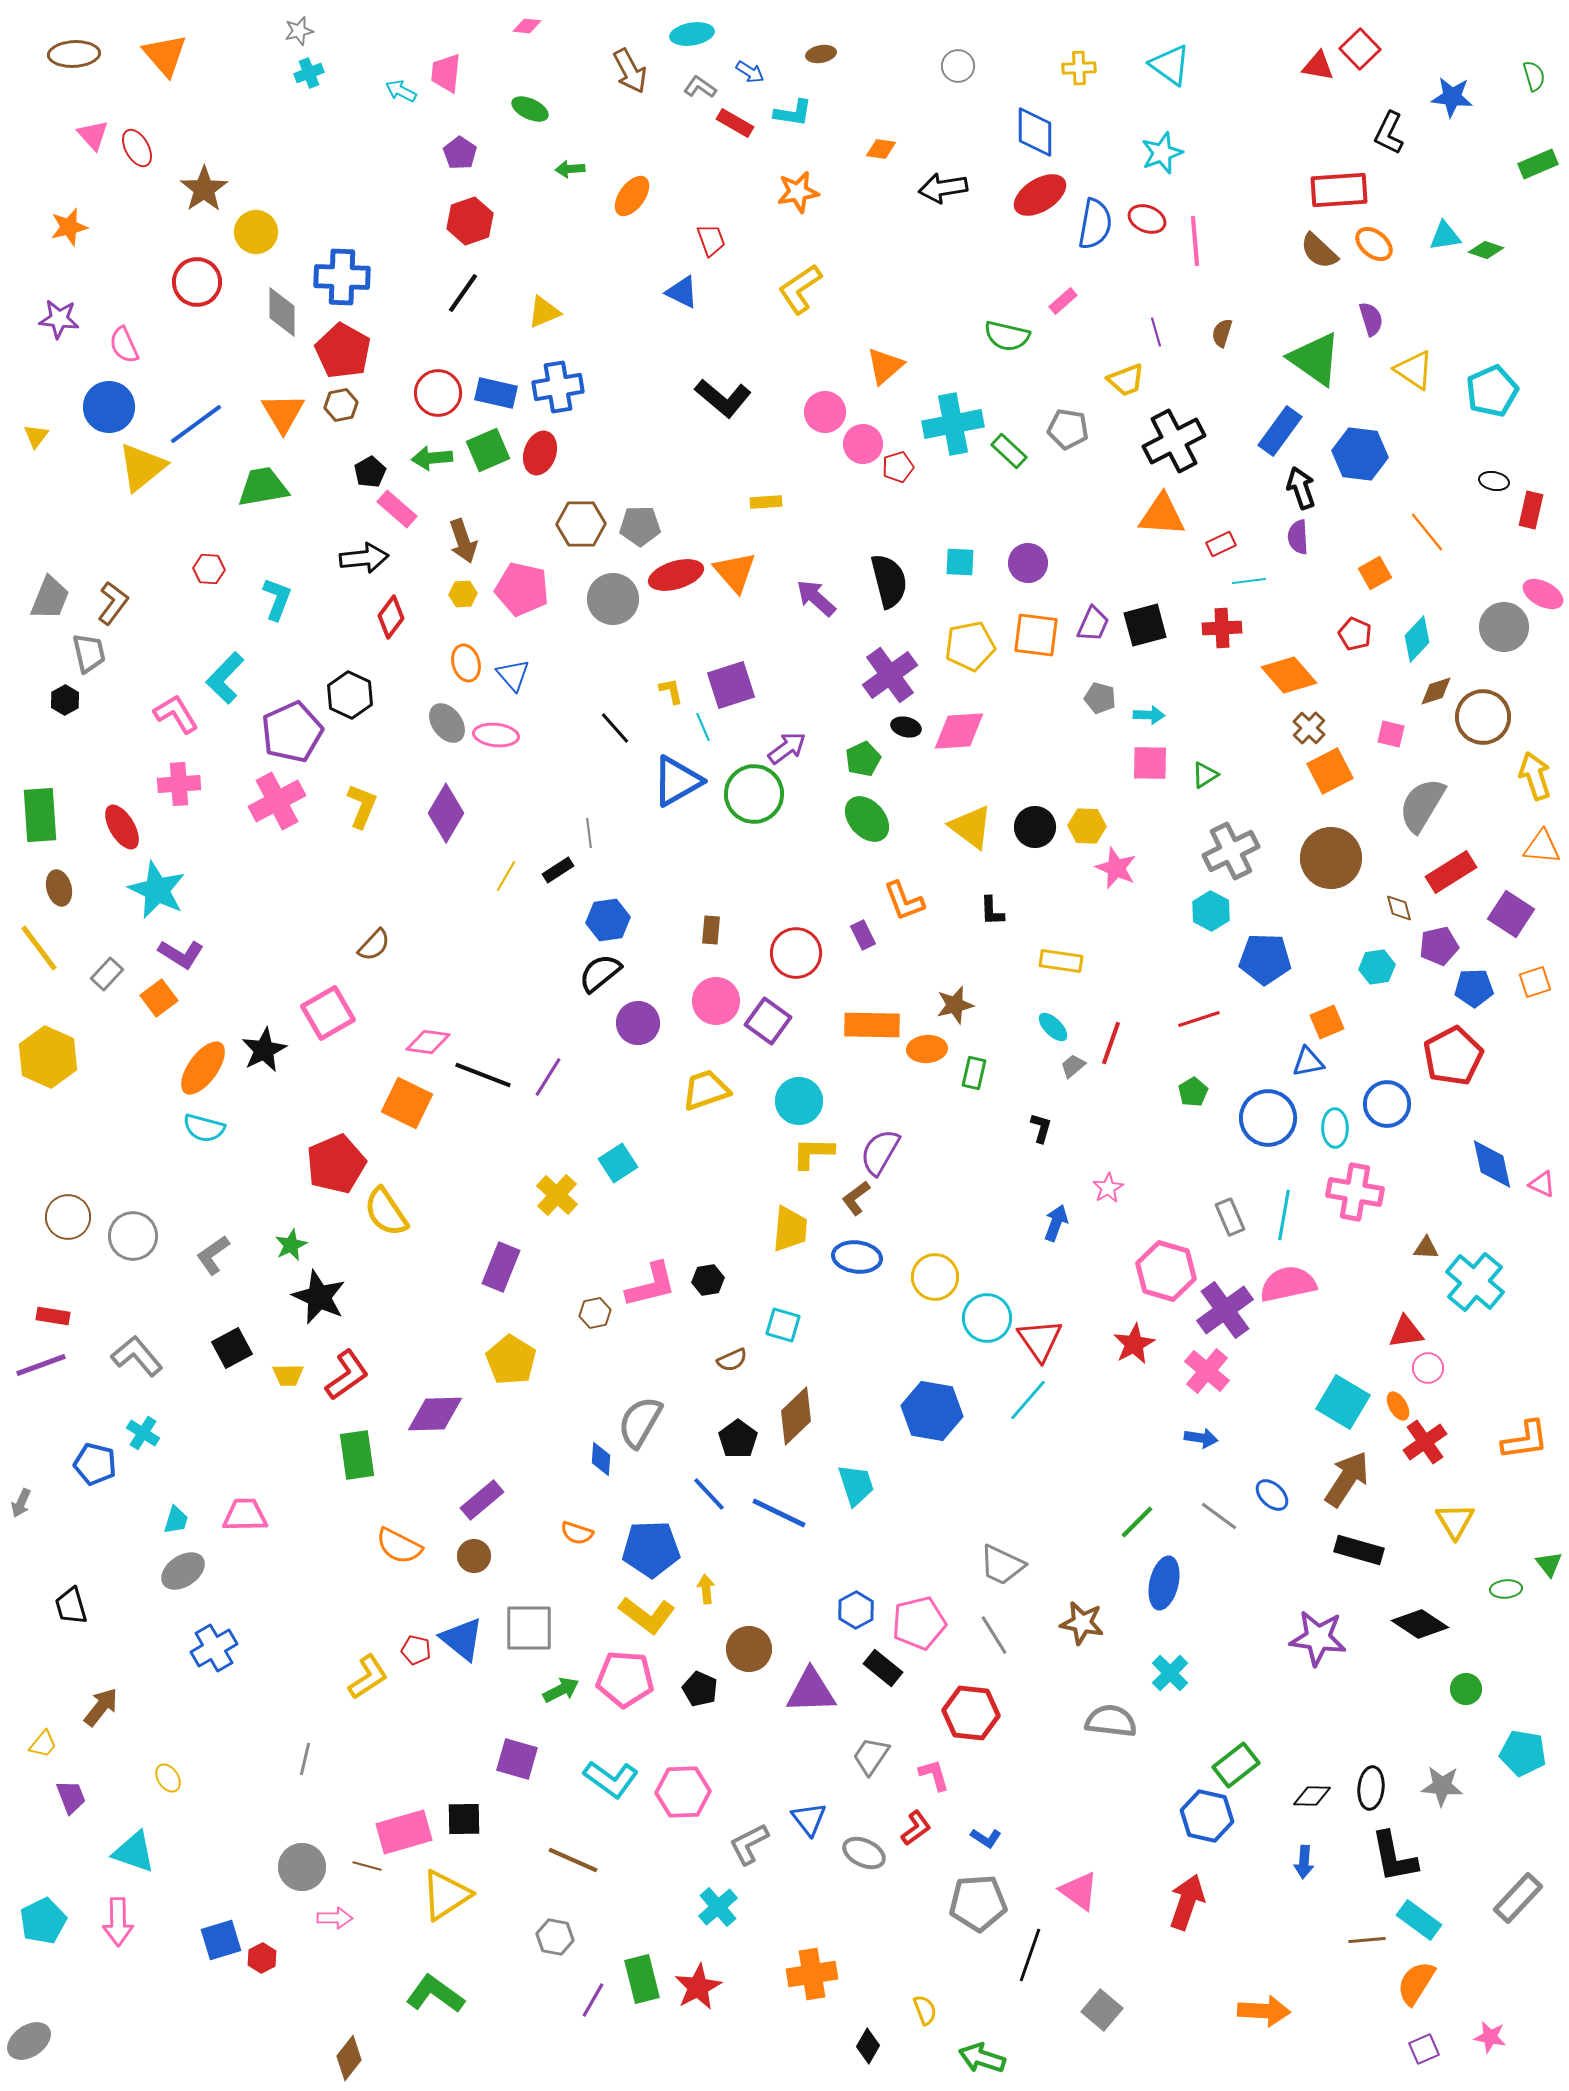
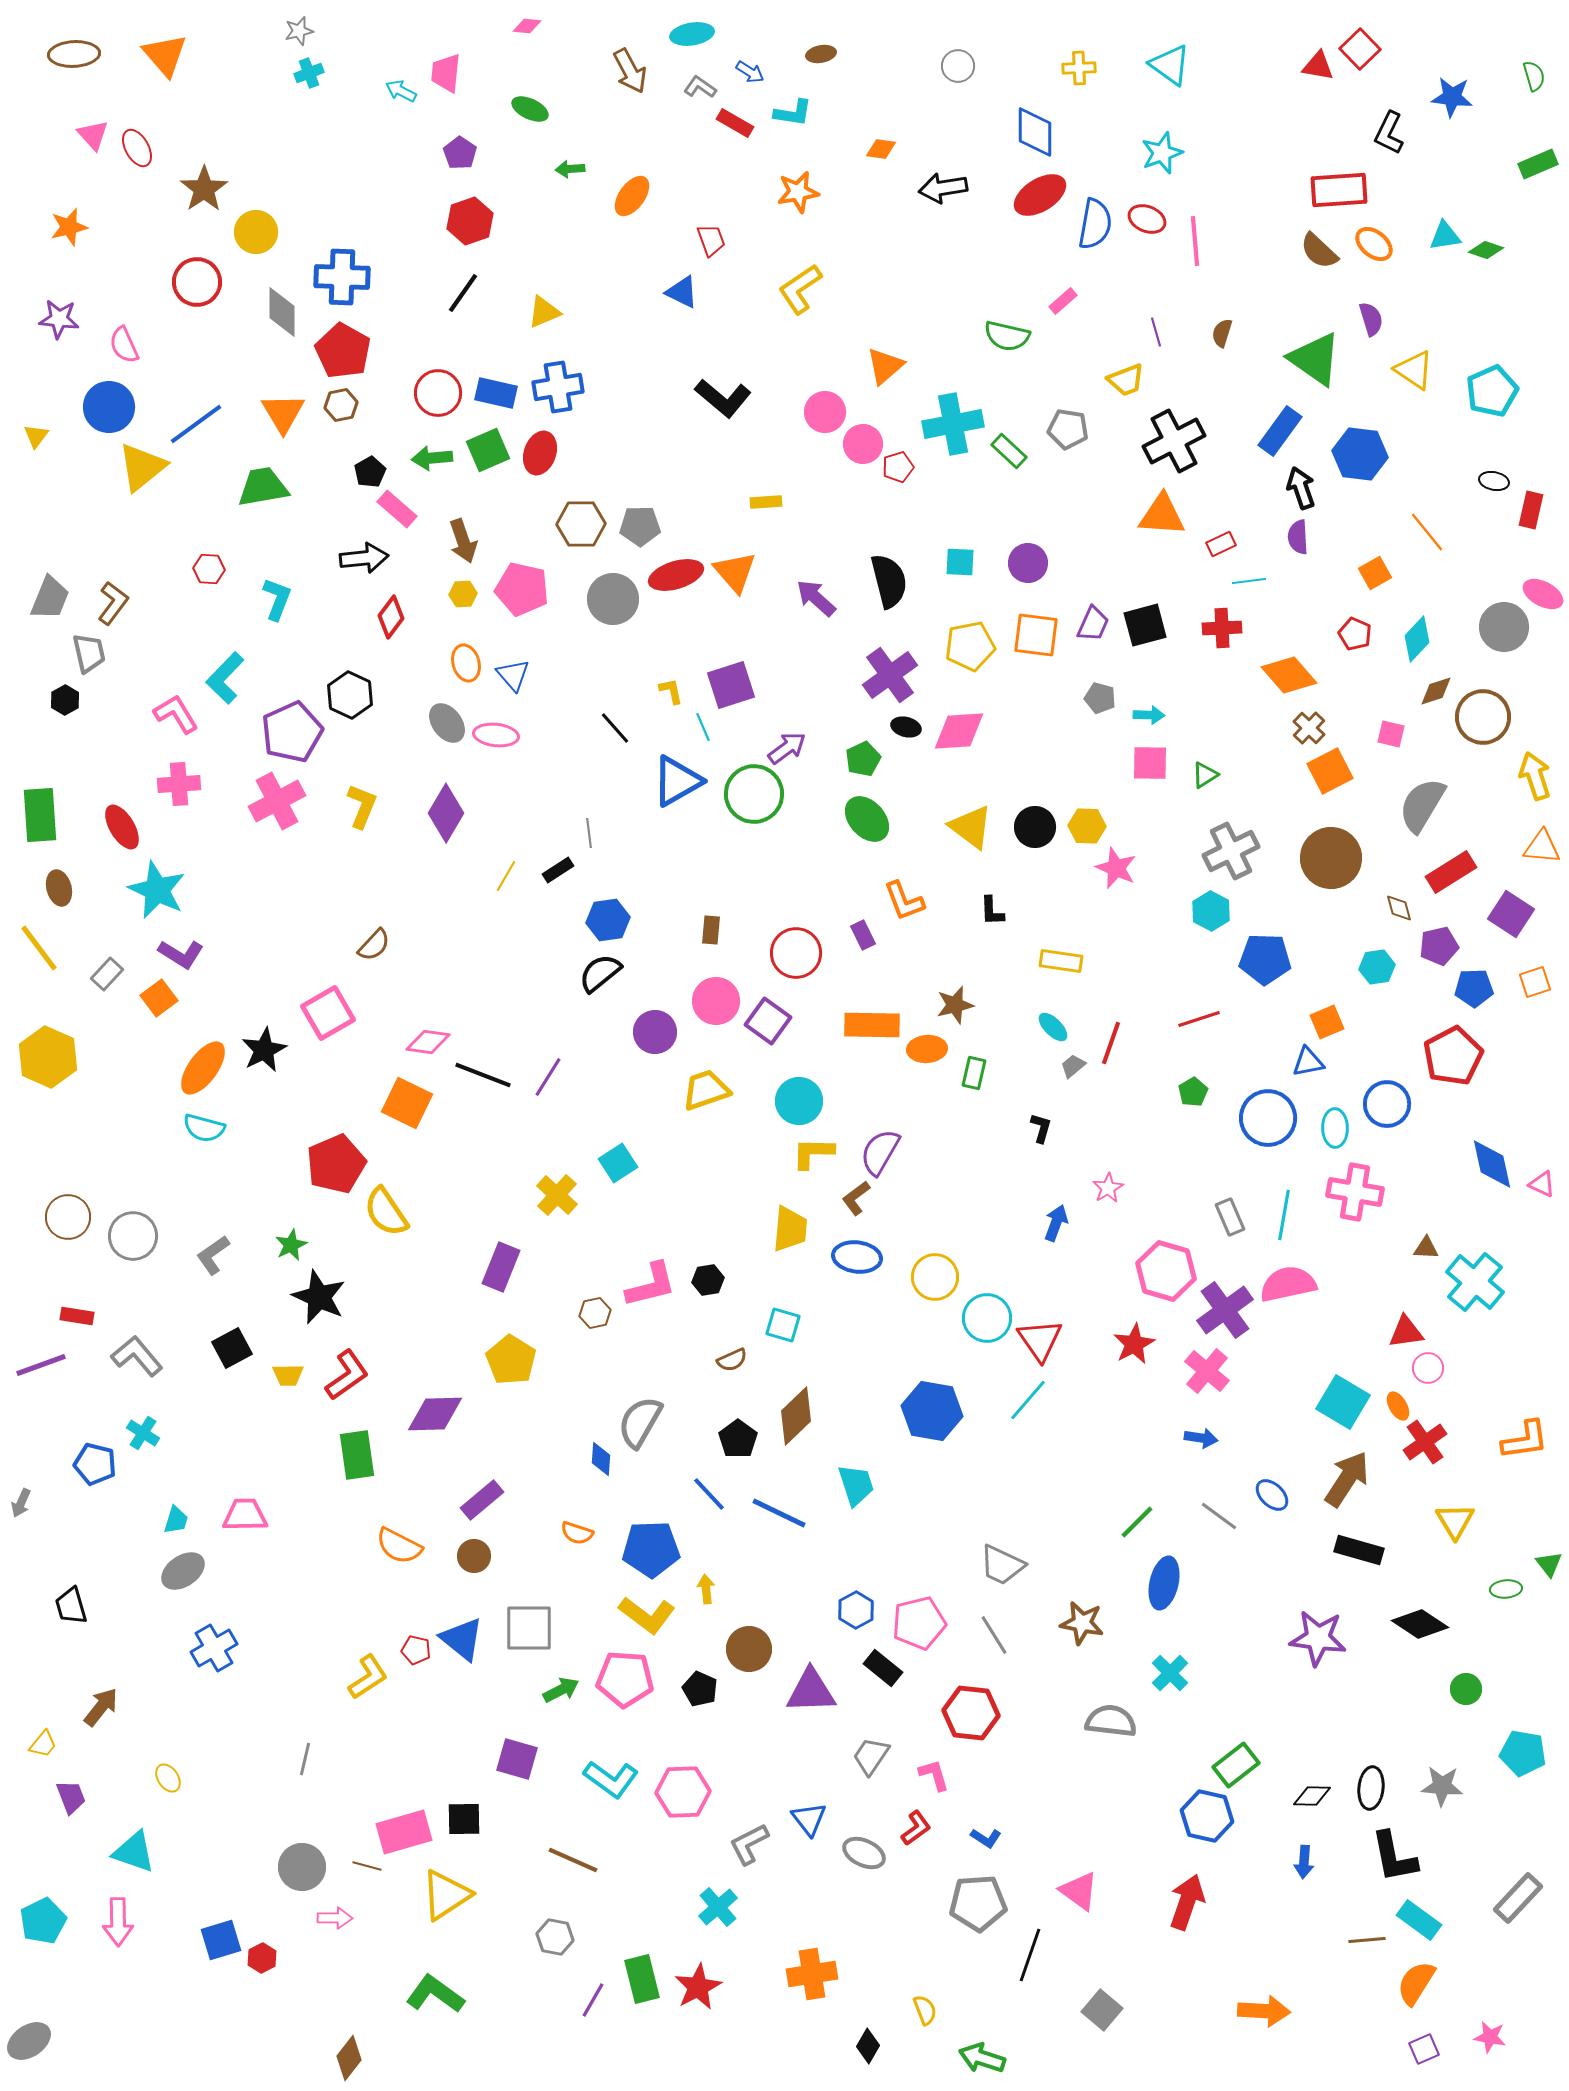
purple circle at (638, 1023): moved 17 px right, 9 px down
red rectangle at (53, 1316): moved 24 px right
